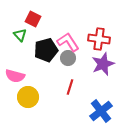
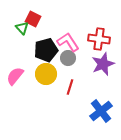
green triangle: moved 2 px right, 7 px up
pink semicircle: rotated 114 degrees clockwise
yellow circle: moved 18 px right, 23 px up
